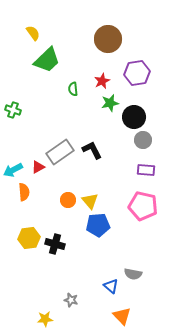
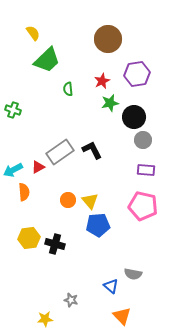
purple hexagon: moved 1 px down
green semicircle: moved 5 px left
